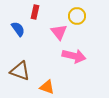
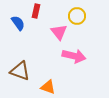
red rectangle: moved 1 px right, 1 px up
blue semicircle: moved 6 px up
orange triangle: moved 1 px right
